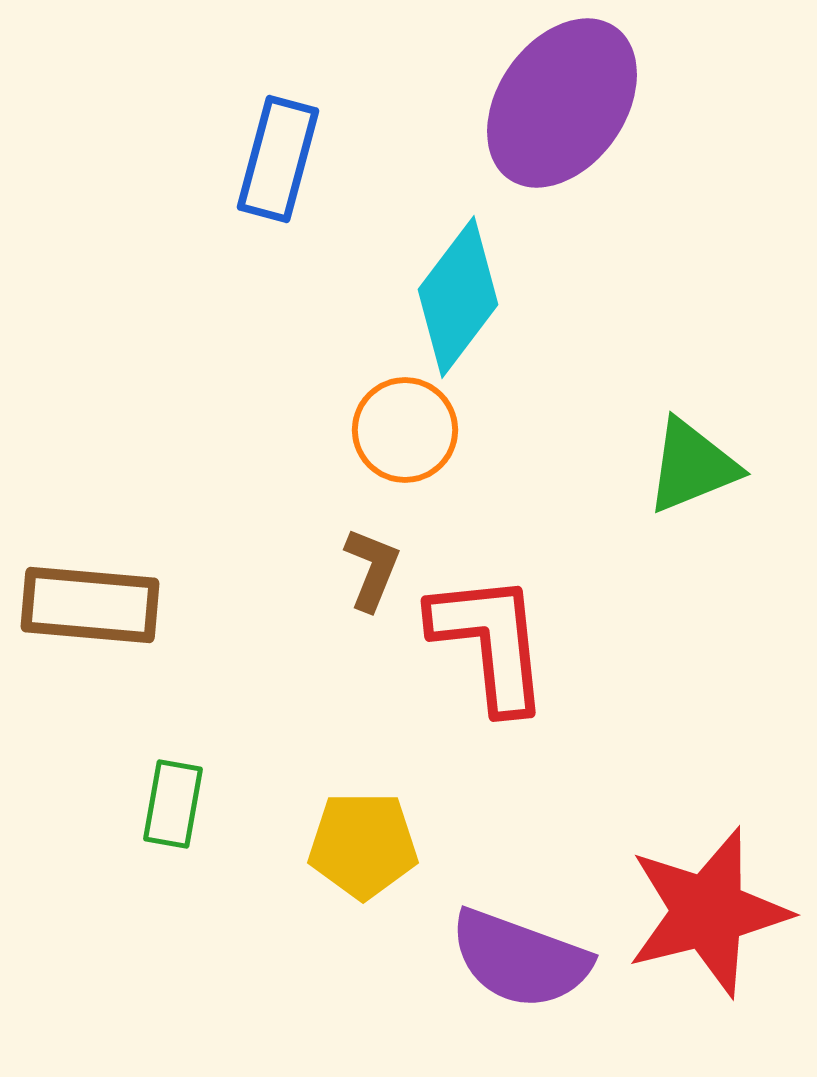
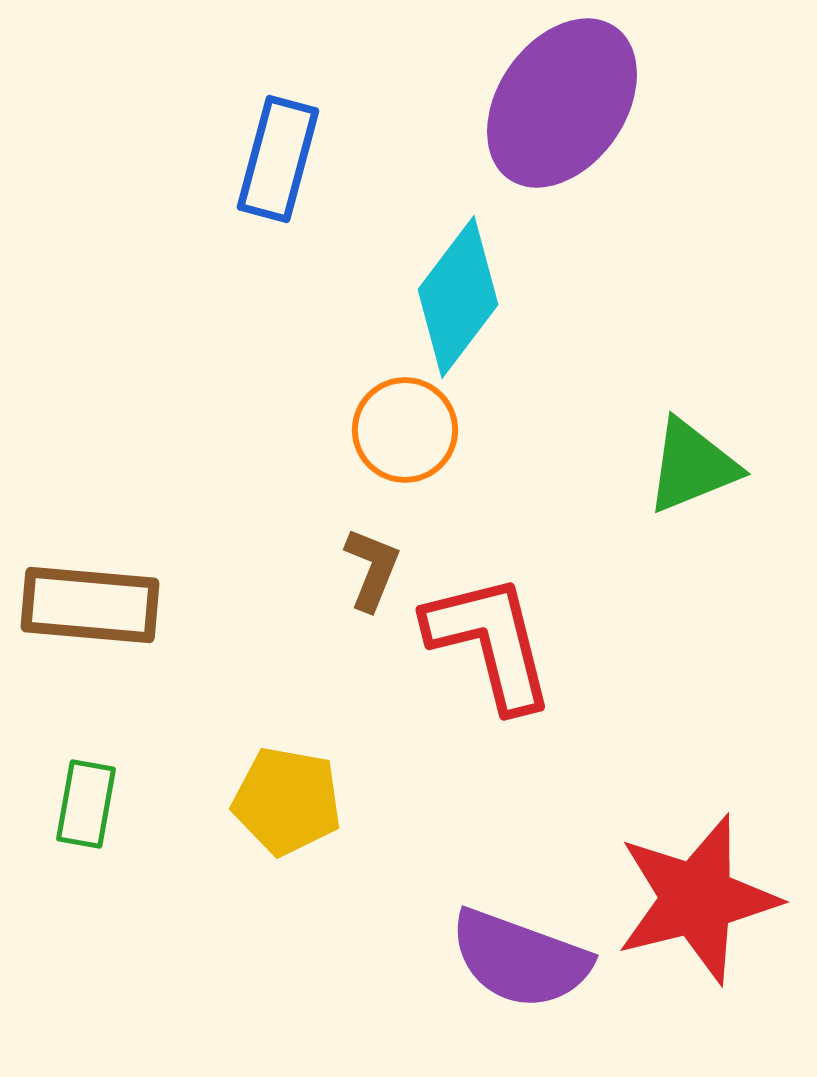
red L-shape: rotated 8 degrees counterclockwise
green rectangle: moved 87 px left
yellow pentagon: moved 76 px left, 44 px up; rotated 10 degrees clockwise
red star: moved 11 px left, 13 px up
